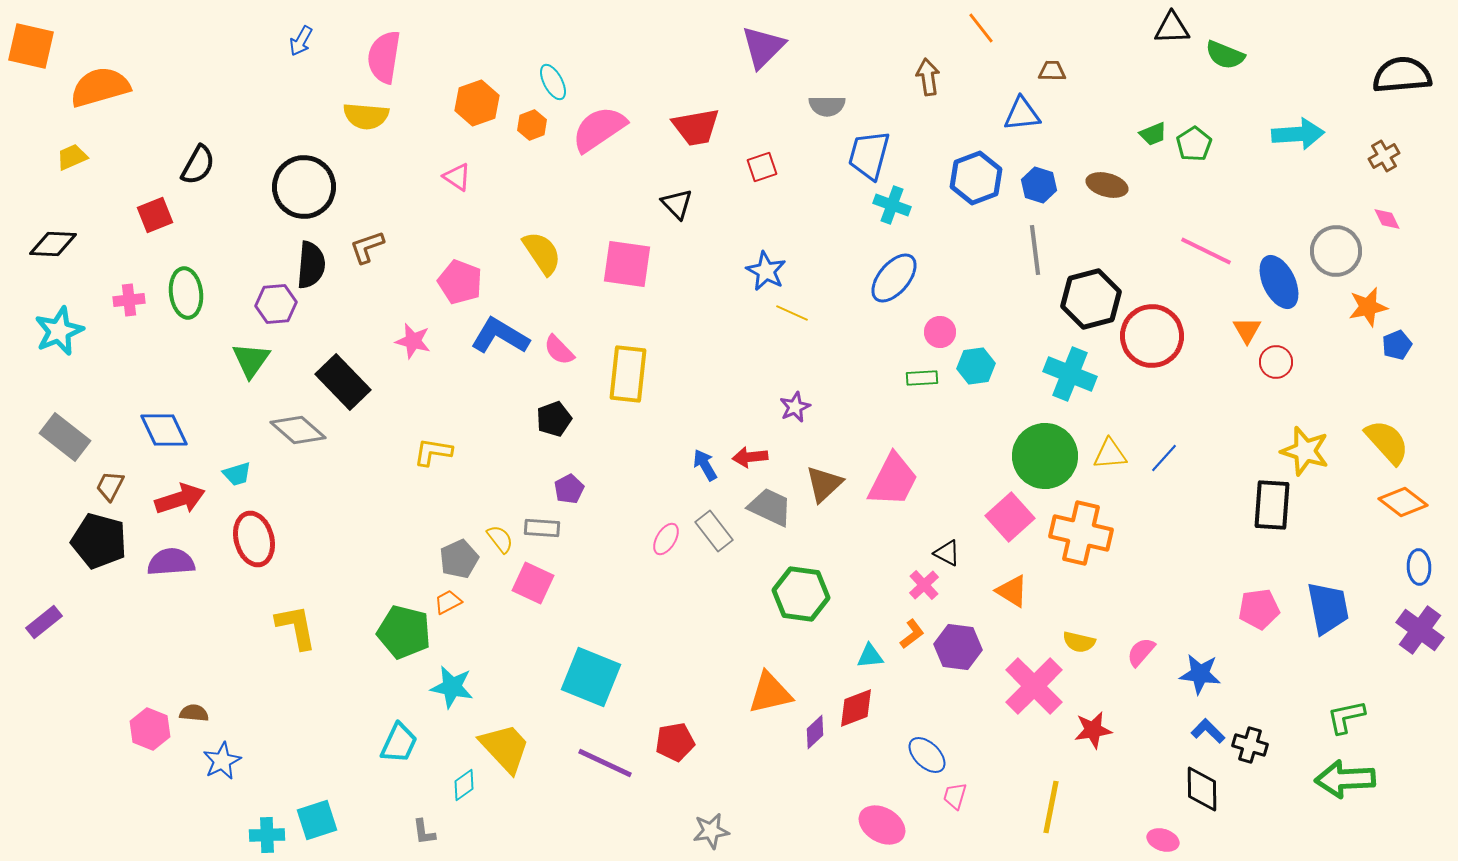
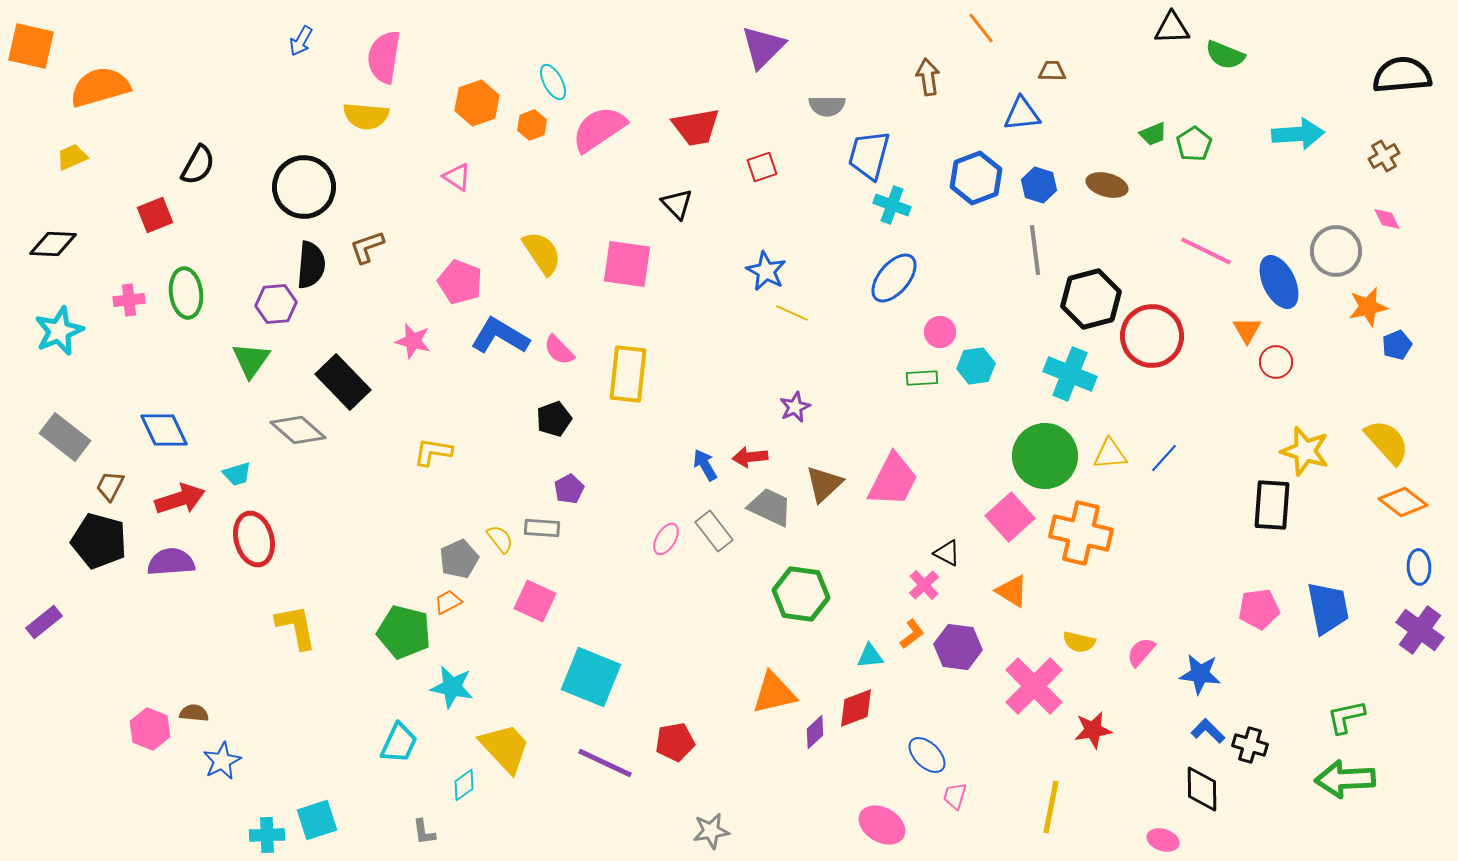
pink square at (533, 583): moved 2 px right, 18 px down
orange triangle at (770, 693): moved 4 px right
